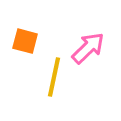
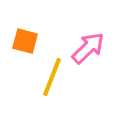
yellow line: moved 2 px left; rotated 9 degrees clockwise
